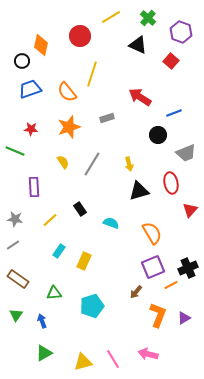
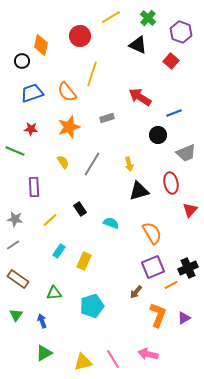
blue trapezoid at (30, 89): moved 2 px right, 4 px down
